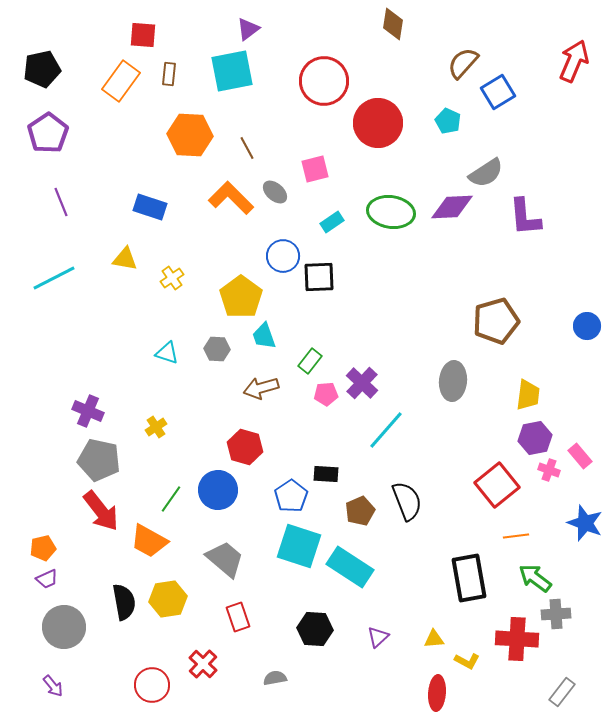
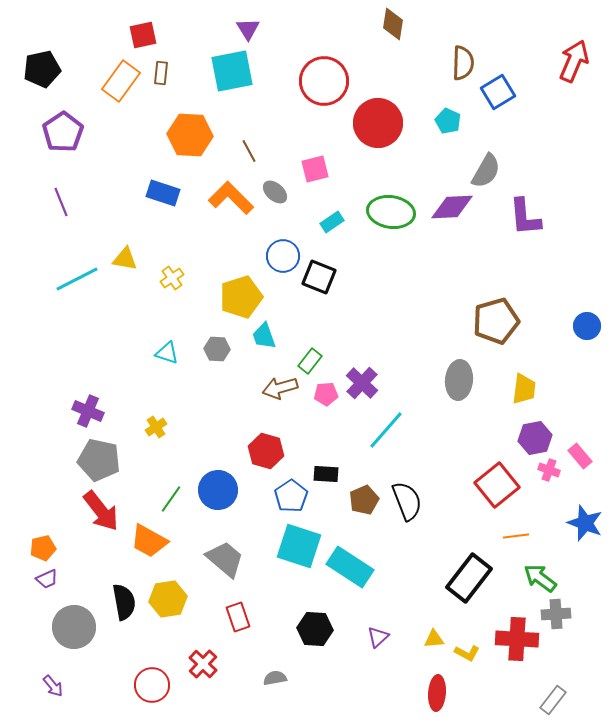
purple triangle at (248, 29): rotated 25 degrees counterclockwise
red square at (143, 35): rotated 16 degrees counterclockwise
brown semicircle at (463, 63): rotated 140 degrees clockwise
brown rectangle at (169, 74): moved 8 px left, 1 px up
purple pentagon at (48, 133): moved 15 px right, 1 px up
brown line at (247, 148): moved 2 px right, 3 px down
gray semicircle at (486, 173): moved 2 px up; rotated 27 degrees counterclockwise
blue rectangle at (150, 207): moved 13 px right, 14 px up
black square at (319, 277): rotated 24 degrees clockwise
cyan line at (54, 278): moved 23 px right, 1 px down
yellow pentagon at (241, 297): rotated 18 degrees clockwise
gray ellipse at (453, 381): moved 6 px right, 1 px up
brown arrow at (261, 388): moved 19 px right
yellow trapezoid at (528, 395): moved 4 px left, 6 px up
red hexagon at (245, 447): moved 21 px right, 4 px down
brown pentagon at (360, 511): moved 4 px right, 11 px up
black rectangle at (469, 578): rotated 48 degrees clockwise
green arrow at (535, 578): moved 5 px right
gray circle at (64, 627): moved 10 px right
yellow L-shape at (467, 661): moved 8 px up
gray rectangle at (562, 692): moved 9 px left, 8 px down
